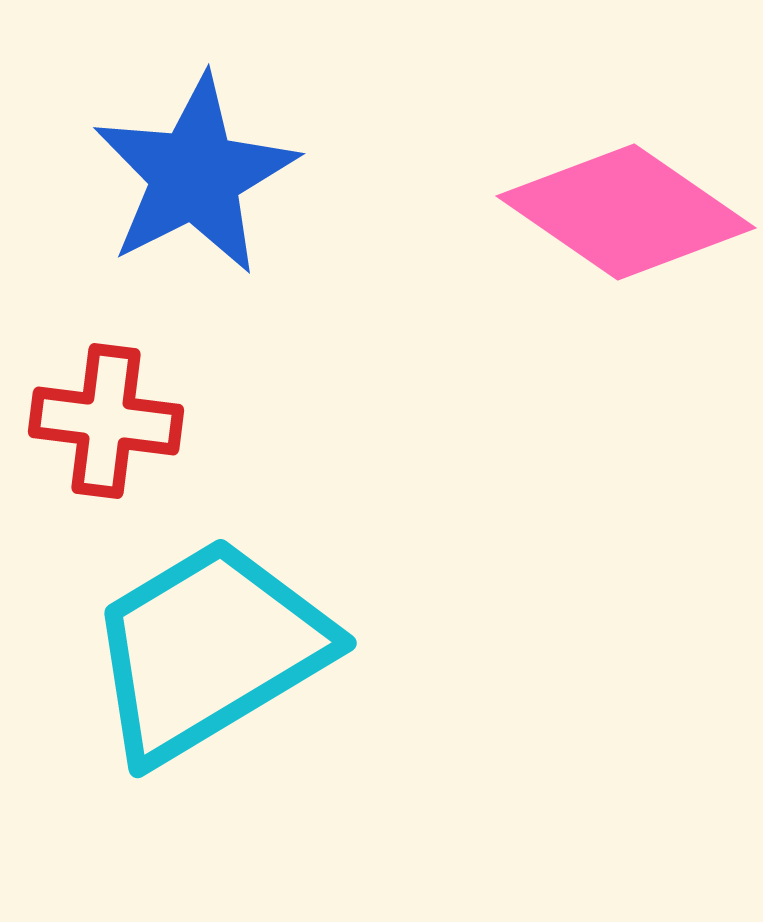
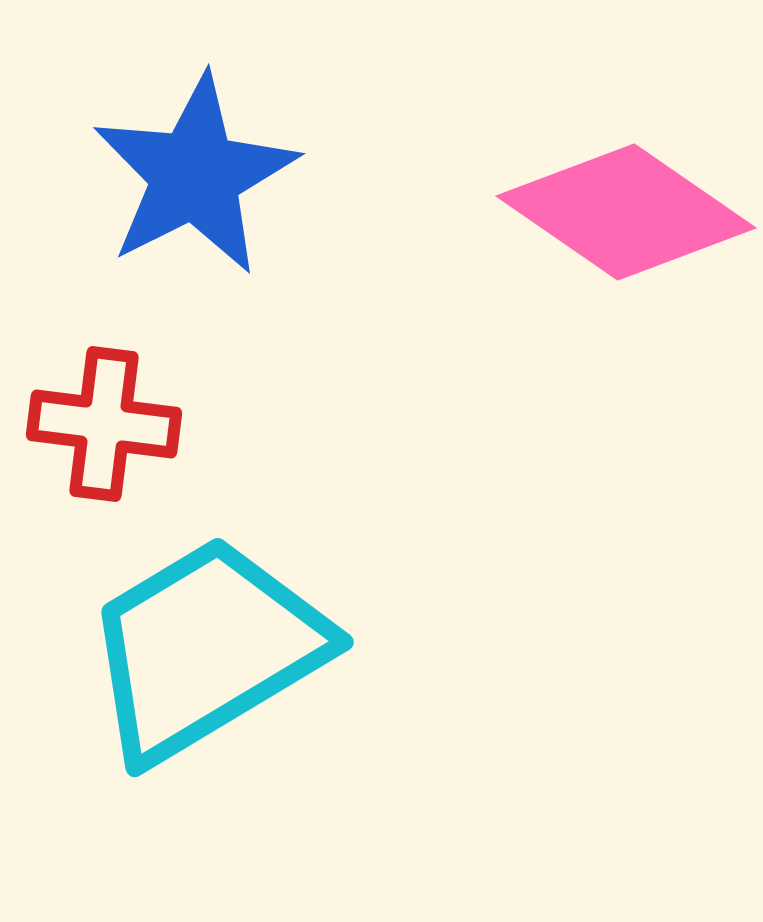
red cross: moved 2 px left, 3 px down
cyan trapezoid: moved 3 px left, 1 px up
